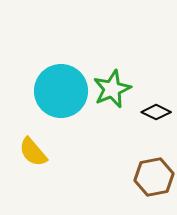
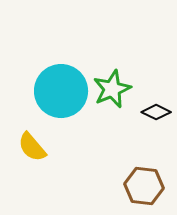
yellow semicircle: moved 1 px left, 5 px up
brown hexagon: moved 10 px left, 9 px down; rotated 18 degrees clockwise
